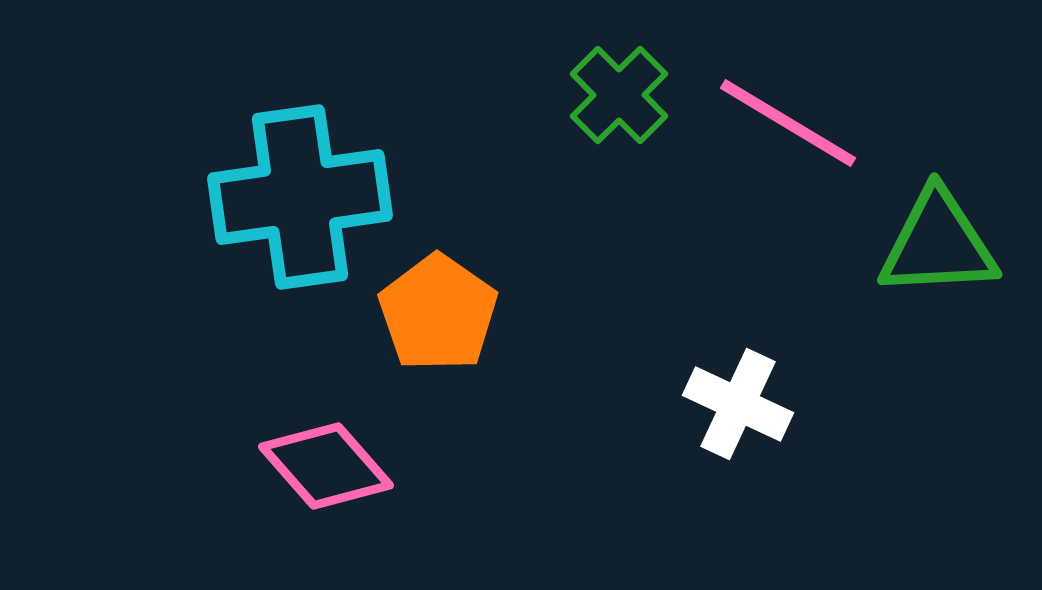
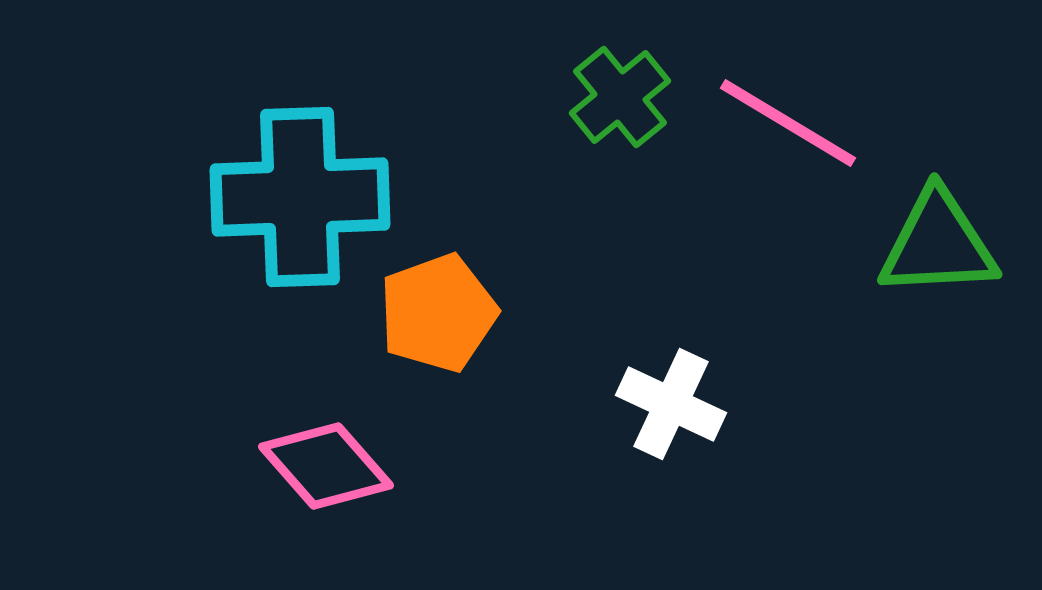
green cross: moved 1 px right, 2 px down; rotated 6 degrees clockwise
cyan cross: rotated 6 degrees clockwise
orange pentagon: rotated 17 degrees clockwise
white cross: moved 67 px left
